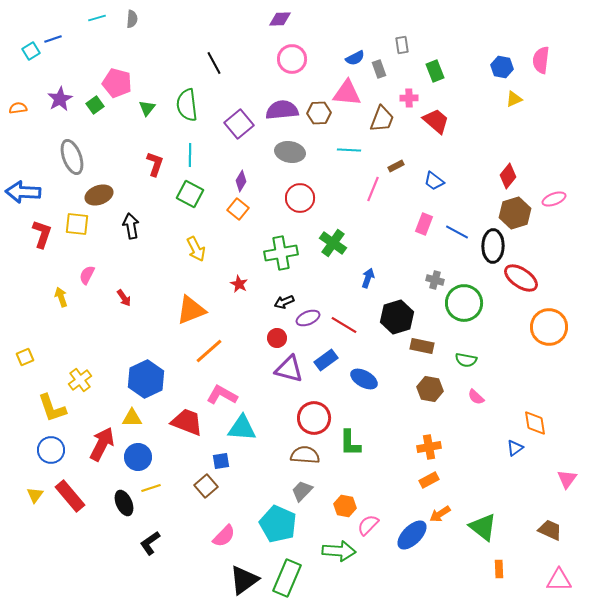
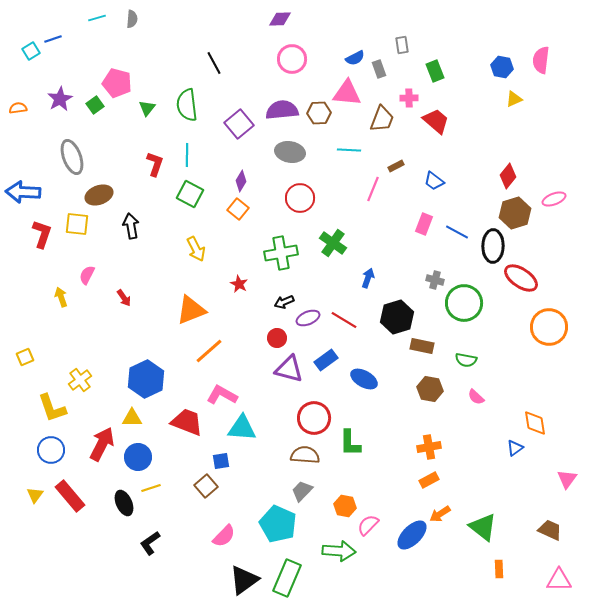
cyan line at (190, 155): moved 3 px left
red line at (344, 325): moved 5 px up
